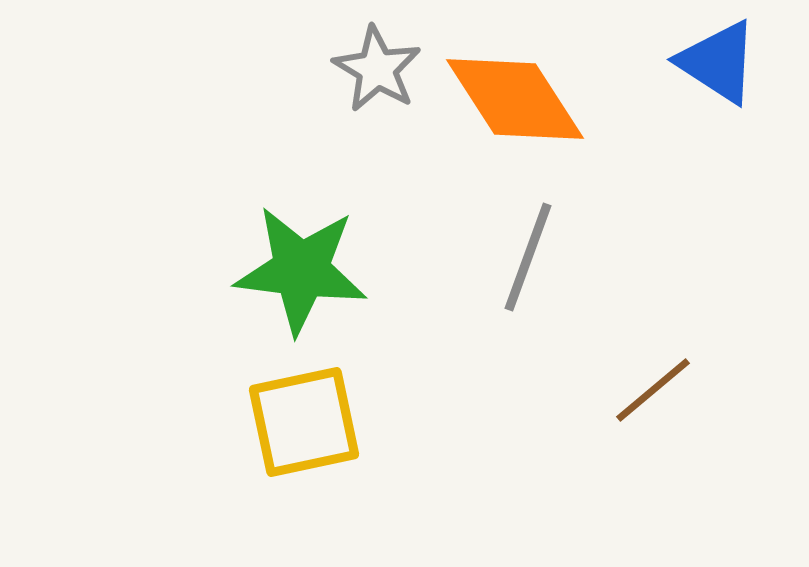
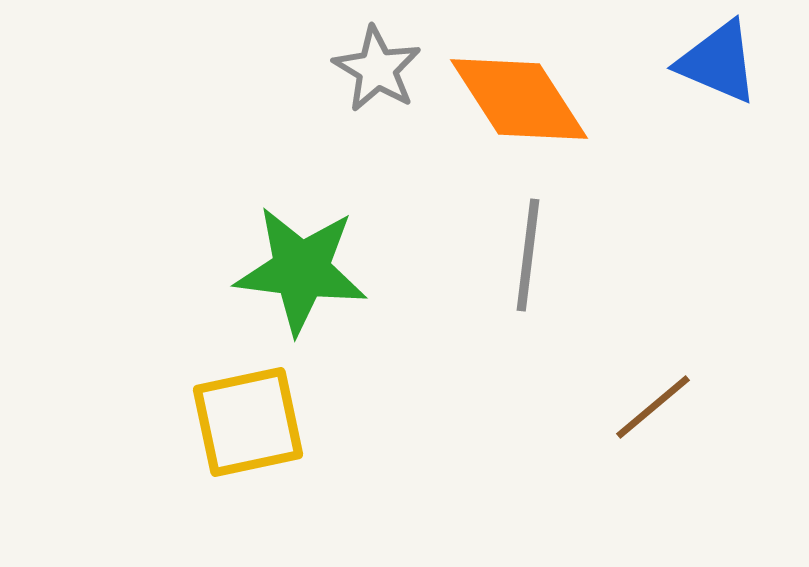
blue triangle: rotated 10 degrees counterclockwise
orange diamond: moved 4 px right
gray line: moved 2 px up; rotated 13 degrees counterclockwise
brown line: moved 17 px down
yellow square: moved 56 px left
